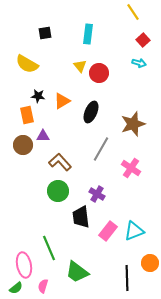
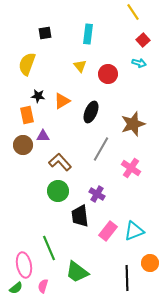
yellow semicircle: rotated 80 degrees clockwise
red circle: moved 9 px right, 1 px down
black trapezoid: moved 1 px left, 1 px up
